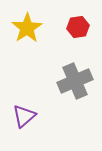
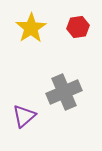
yellow star: moved 4 px right
gray cross: moved 11 px left, 11 px down
